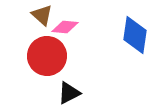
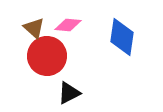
brown triangle: moved 8 px left, 13 px down
pink diamond: moved 3 px right, 2 px up
blue diamond: moved 13 px left, 2 px down
